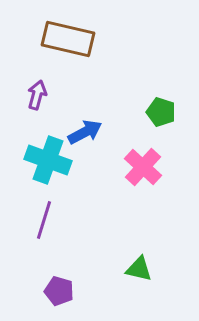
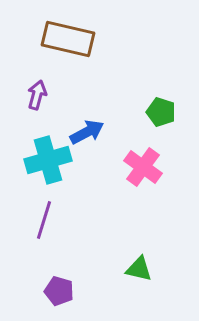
blue arrow: moved 2 px right
cyan cross: rotated 36 degrees counterclockwise
pink cross: rotated 6 degrees counterclockwise
